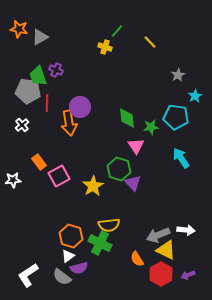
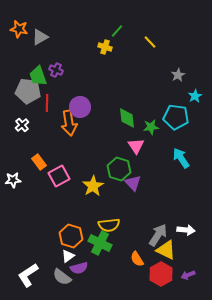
gray arrow: rotated 145 degrees clockwise
